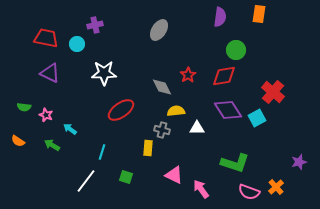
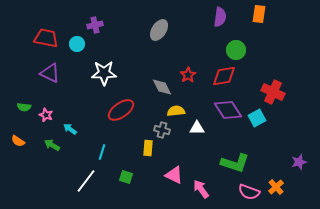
red cross: rotated 15 degrees counterclockwise
